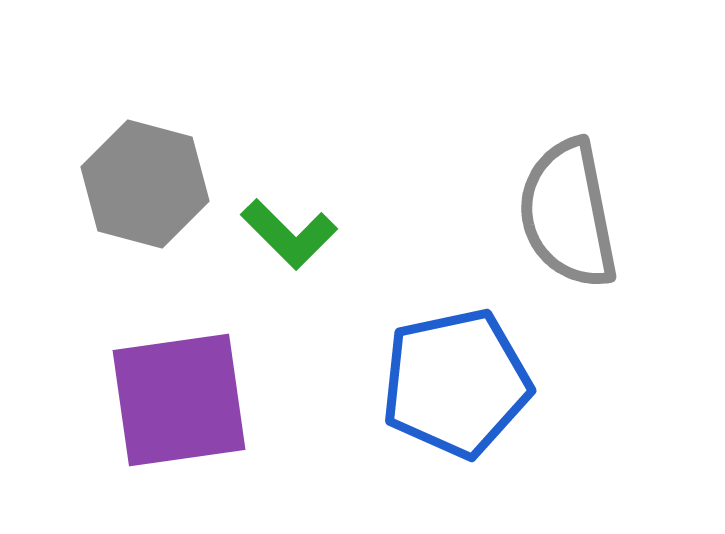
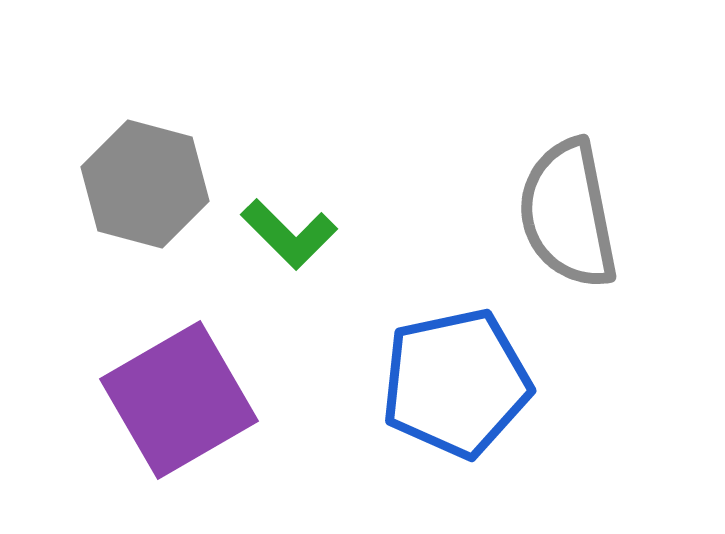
purple square: rotated 22 degrees counterclockwise
